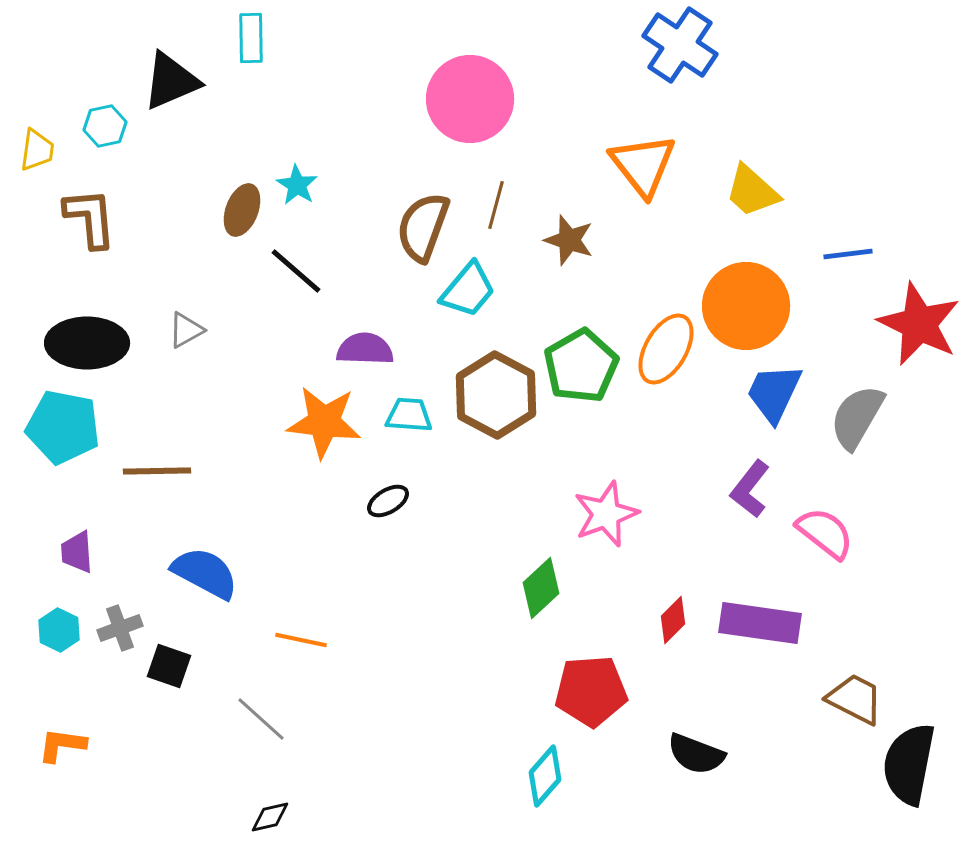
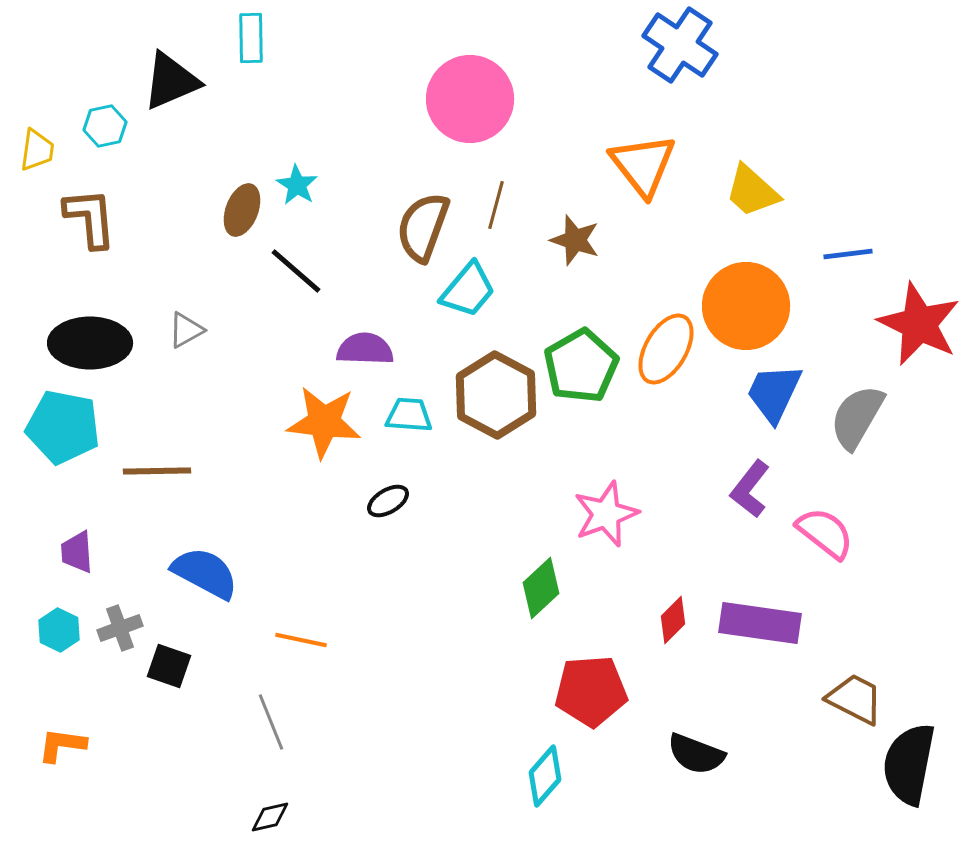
brown star at (569, 240): moved 6 px right
black ellipse at (87, 343): moved 3 px right
gray line at (261, 719): moved 10 px right, 3 px down; rotated 26 degrees clockwise
